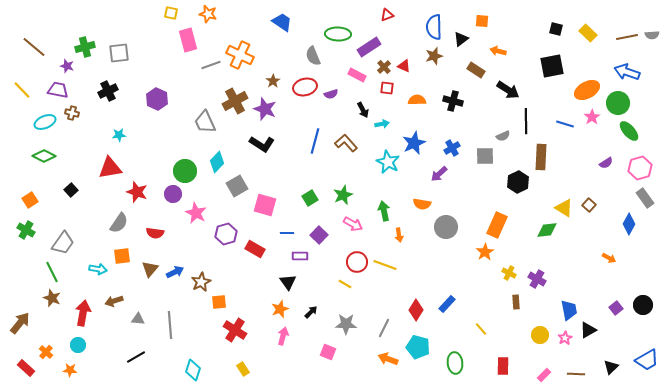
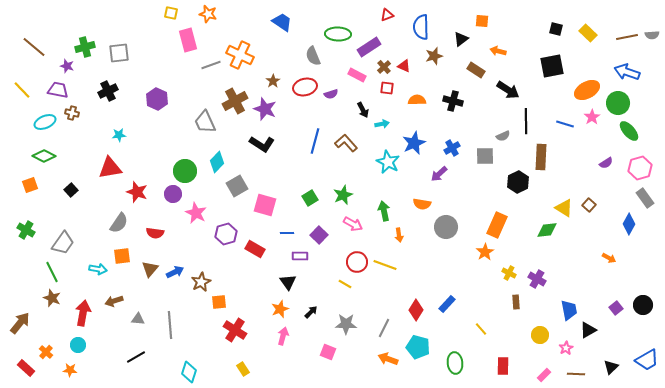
blue semicircle at (434, 27): moved 13 px left
orange square at (30, 200): moved 15 px up; rotated 14 degrees clockwise
pink star at (565, 338): moved 1 px right, 10 px down
cyan diamond at (193, 370): moved 4 px left, 2 px down
